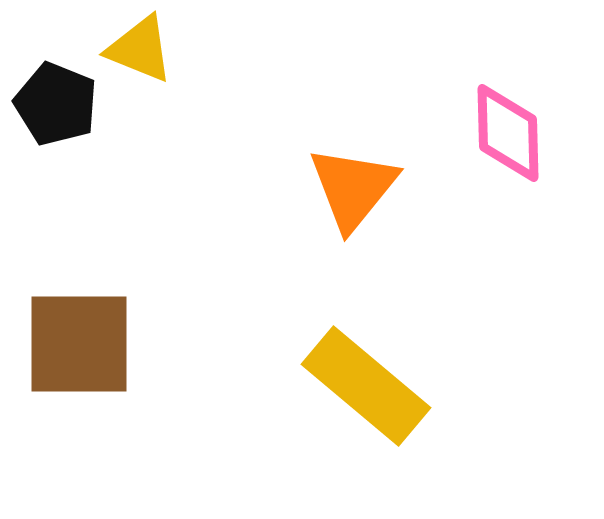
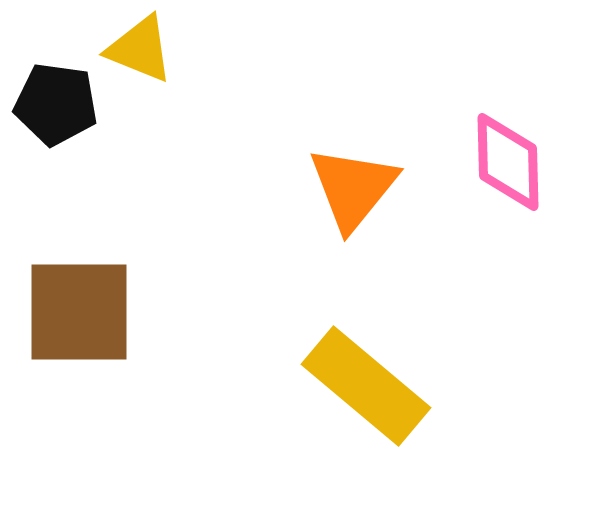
black pentagon: rotated 14 degrees counterclockwise
pink diamond: moved 29 px down
brown square: moved 32 px up
